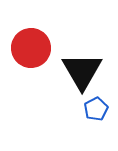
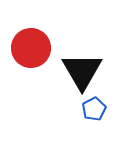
blue pentagon: moved 2 px left
